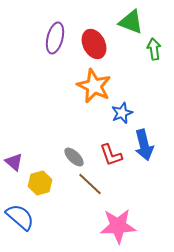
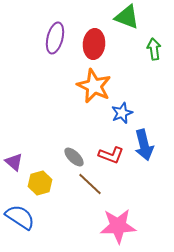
green triangle: moved 4 px left, 5 px up
red ellipse: rotated 32 degrees clockwise
red L-shape: rotated 50 degrees counterclockwise
blue semicircle: rotated 8 degrees counterclockwise
